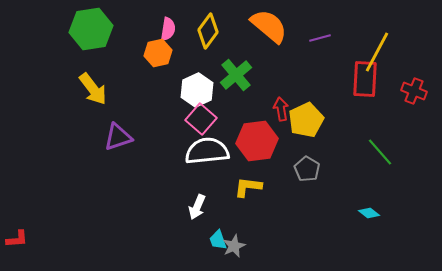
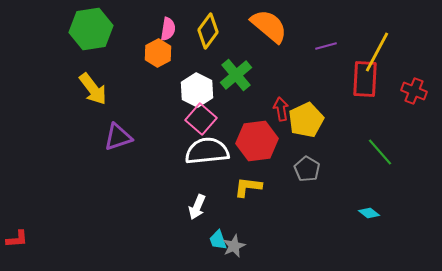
purple line: moved 6 px right, 8 px down
orange hexagon: rotated 16 degrees counterclockwise
white hexagon: rotated 8 degrees counterclockwise
